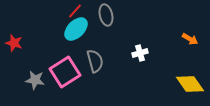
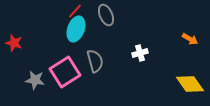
gray ellipse: rotated 10 degrees counterclockwise
cyan ellipse: rotated 25 degrees counterclockwise
